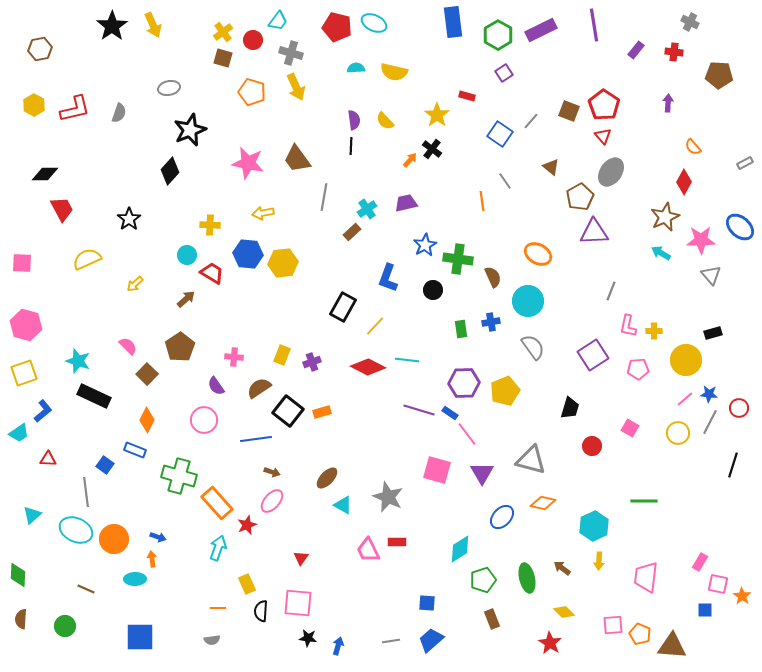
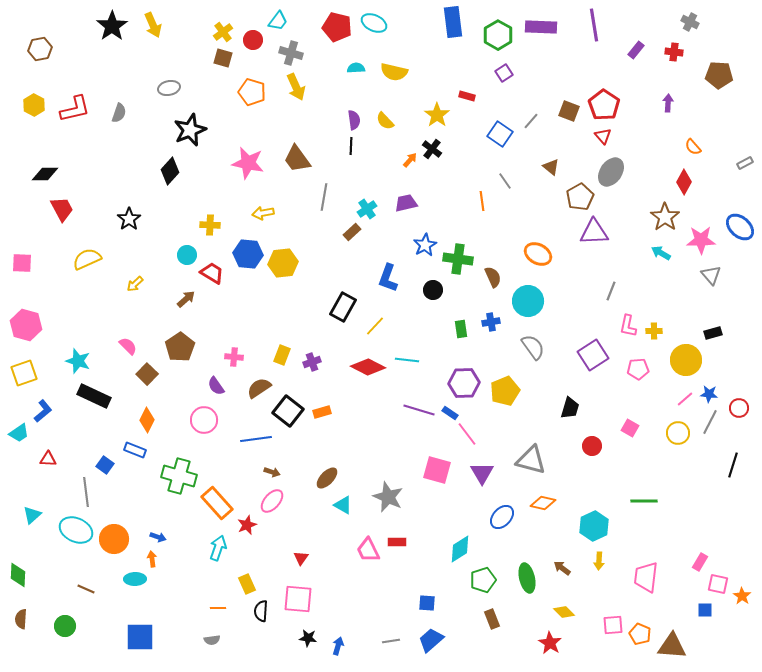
purple rectangle at (541, 30): moved 3 px up; rotated 28 degrees clockwise
brown star at (665, 217): rotated 12 degrees counterclockwise
pink square at (298, 603): moved 4 px up
